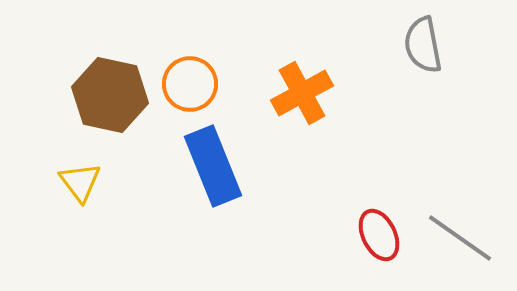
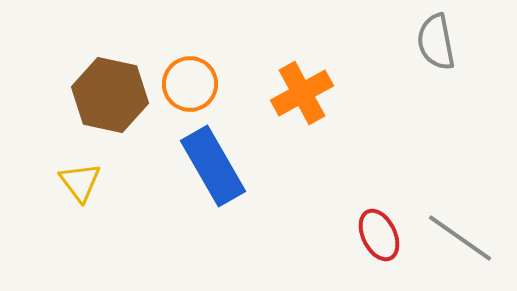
gray semicircle: moved 13 px right, 3 px up
blue rectangle: rotated 8 degrees counterclockwise
